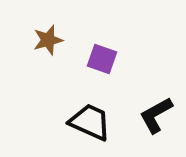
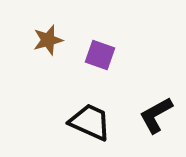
purple square: moved 2 px left, 4 px up
